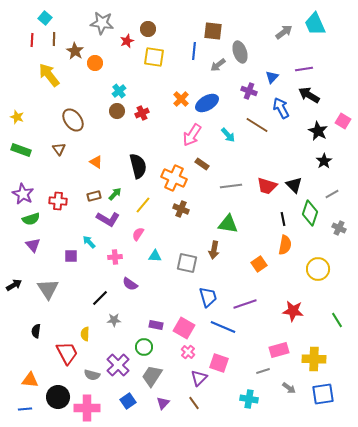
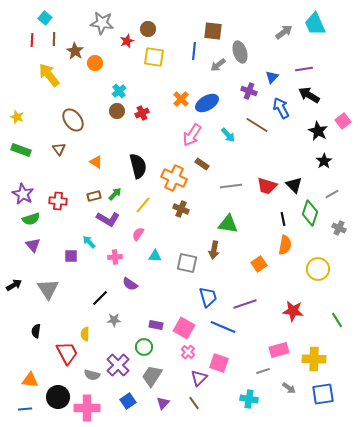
pink square at (343, 121): rotated 21 degrees clockwise
